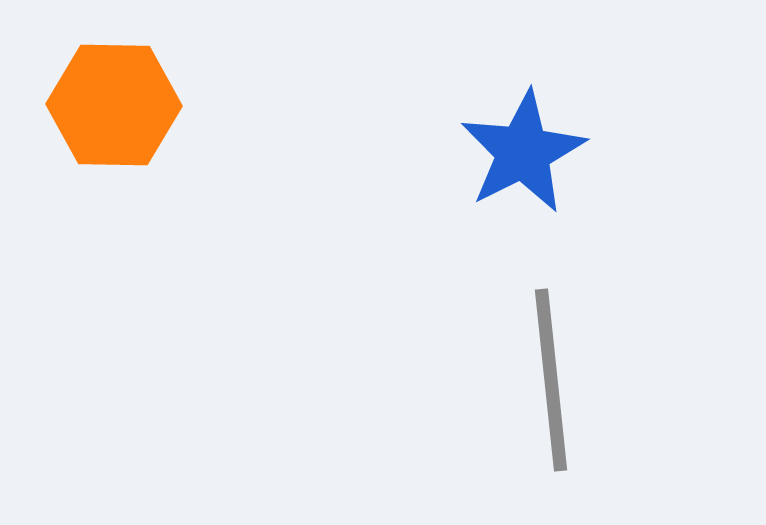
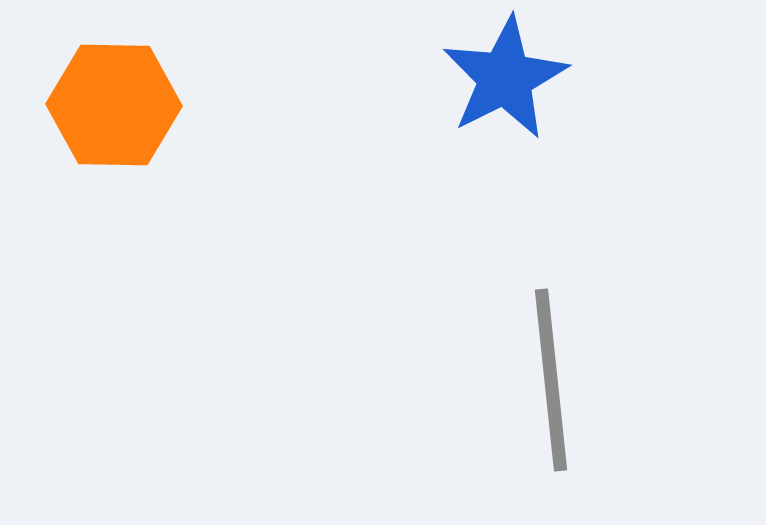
blue star: moved 18 px left, 74 px up
